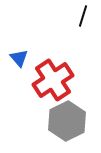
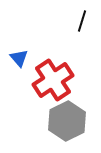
black line: moved 1 px left, 5 px down
